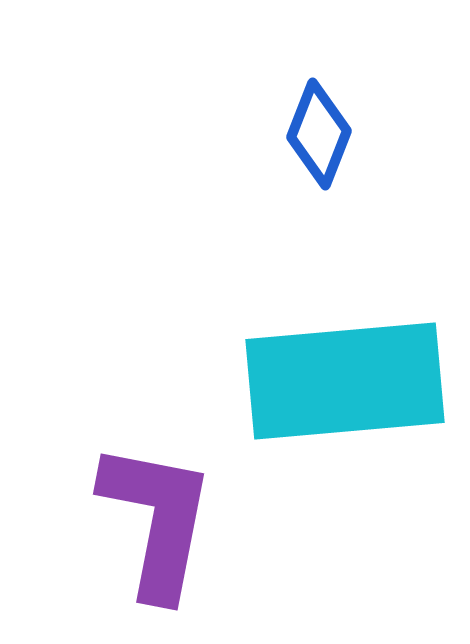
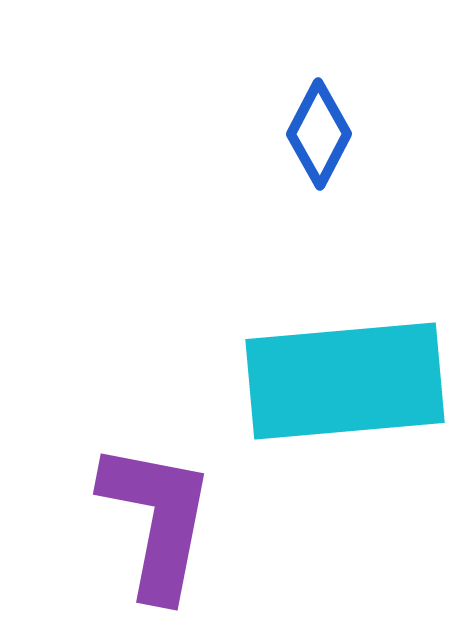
blue diamond: rotated 6 degrees clockwise
